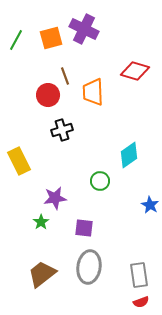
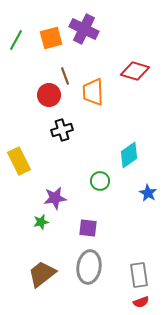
red circle: moved 1 px right
blue star: moved 2 px left, 12 px up
green star: rotated 21 degrees clockwise
purple square: moved 4 px right
